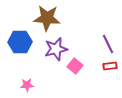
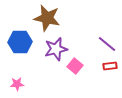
brown star: rotated 8 degrees clockwise
purple line: moved 1 px left; rotated 24 degrees counterclockwise
pink star: moved 10 px left, 1 px up
